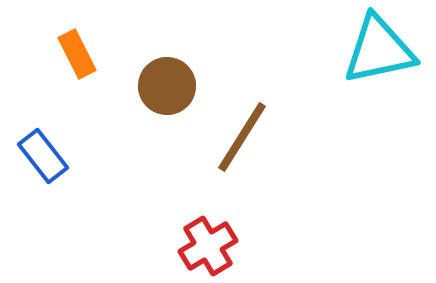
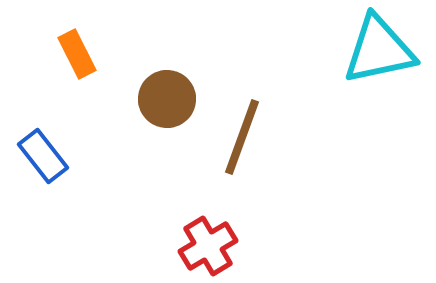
brown circle: moved 13 px down
brown line: rotated 12 degrees counterclockwise
